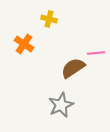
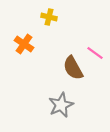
yellow cross: moved 2 px up
pink line: moved 1 px left; rotated 42 degrees clockwise
brown semicircle: rotated 85 degrees counterclockwise
